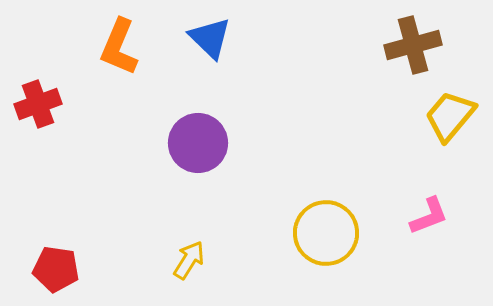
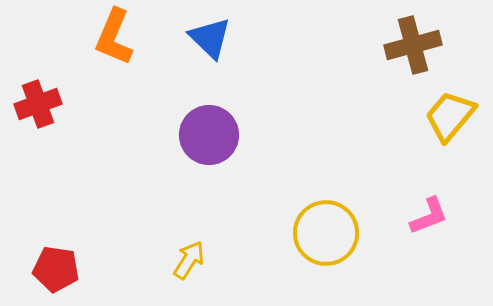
orange L-shape: moved 5 px left, 10 px up
purple circle: moved 11 px right, 8 px up
